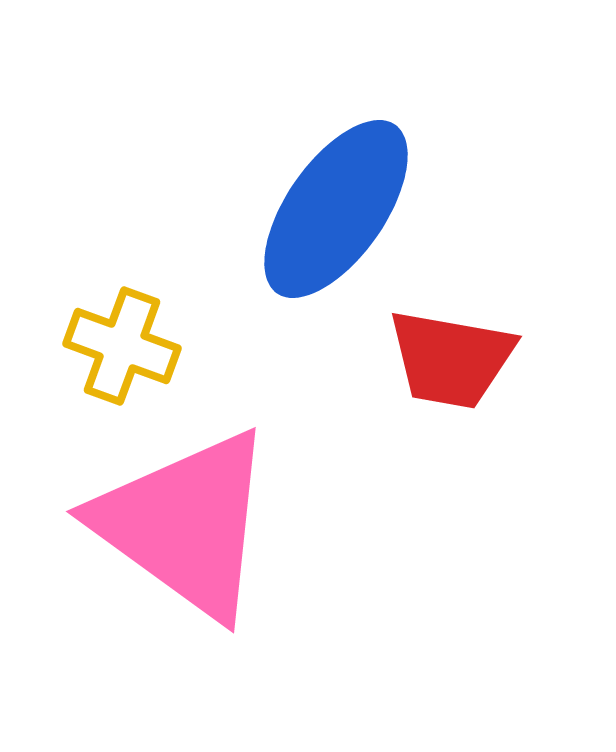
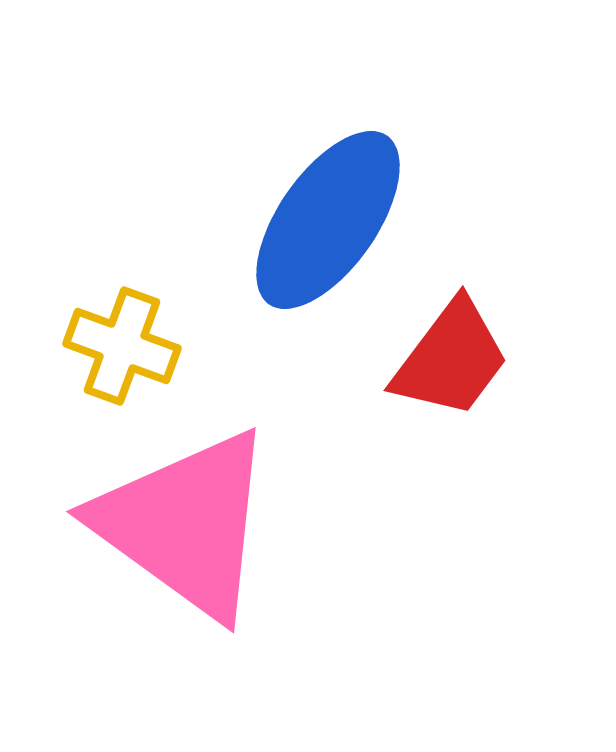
blue ellipse: moved 8 px left, 11 px down
red trapezoid: rotated 63 degrees counterclockwise
